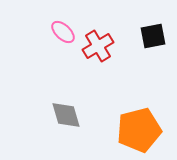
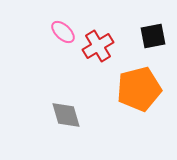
orange pentagon: moved 41 px up
